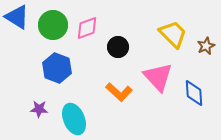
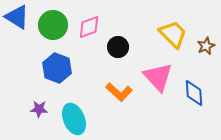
pink diamond: moved 2 px right, 1 px up
